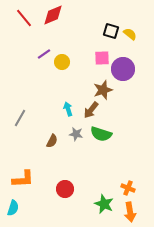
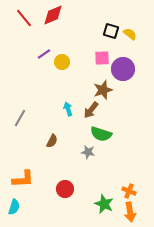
gray star: moved 12 px right, 18 px down
orange cross: moved 1 px right, 3 px down
cyan semicircle: moved 1 px right, 1 px up
